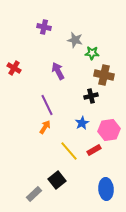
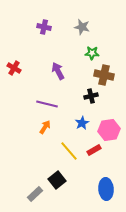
gray star: moved 7 px right, 13 px up
purple line: moved 1 px up; rotated 50 degrees counterclockwise
gray rectangle: moved 1 px right
